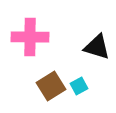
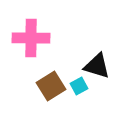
pink cross: moved 1 px right, 1 px down
black triangle: moved 19 px down
